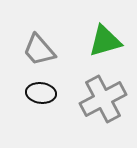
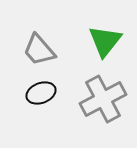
green triangle: rotated 36 degrees counterclockwise
black ellipse: rotated 28 degrees counterclockwise
